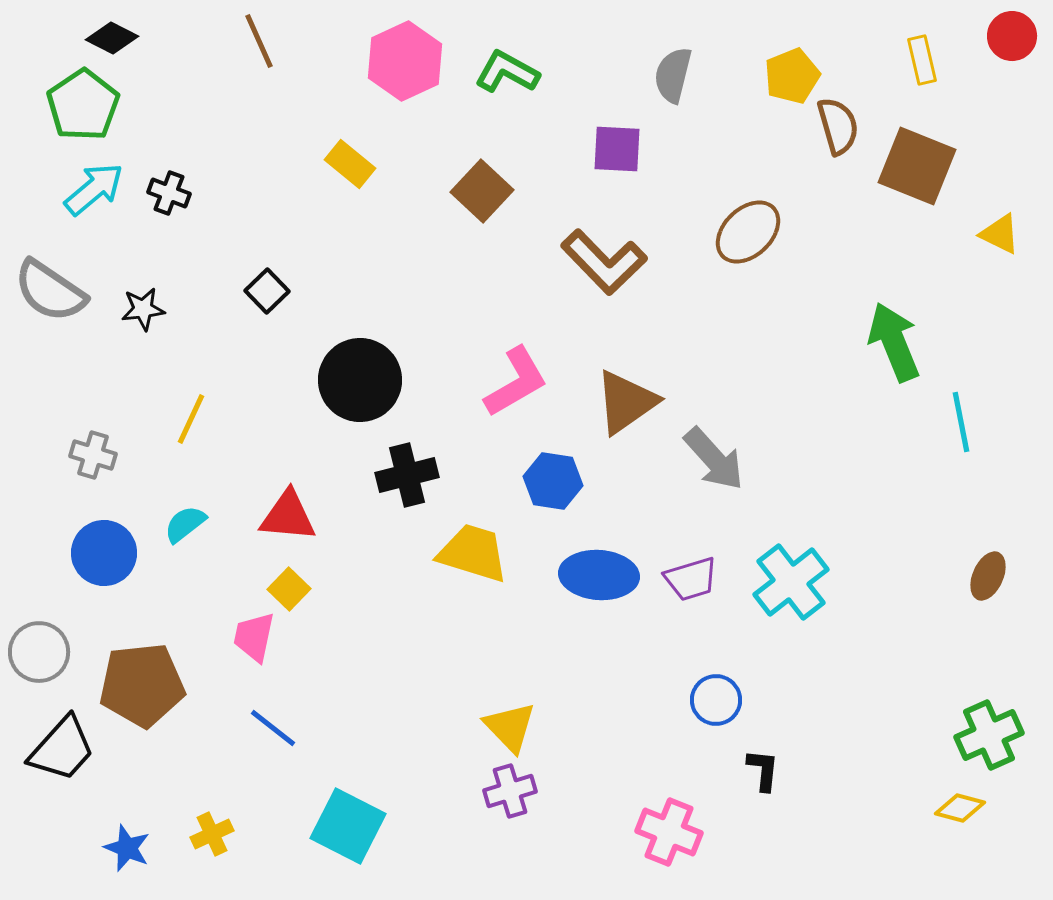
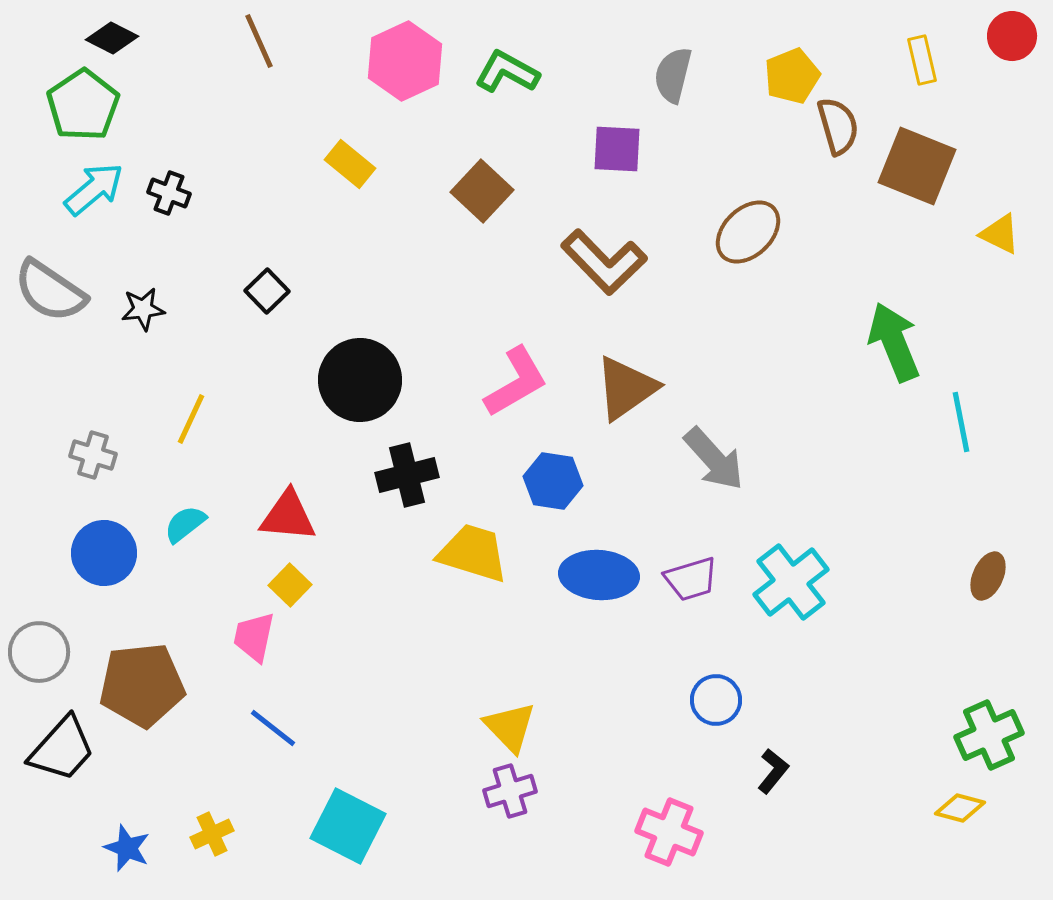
brown triangle at (626, 402): moved 14 px up
yellow square at (289, 589): moved 1 px right, 4 px up
black L-shape at (763, 770): moved 10 px right, 1 px down; rotated 33 degrees clockwise
